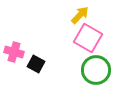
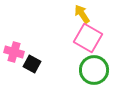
yellow arrow: moved 2 px right, 1 px up; rotated 78 degrees counterclockwise
black square: moved 4 px left
green circle: moved 2 px left
